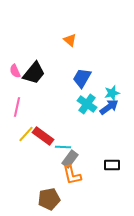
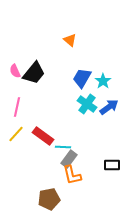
cyan star: moved 9 px left, 12 px up; rotated 21 degrees counterclockwise
yellow line: moved 10 px left
gray rectangle: moved 1 px left
